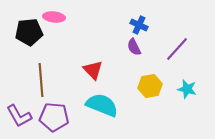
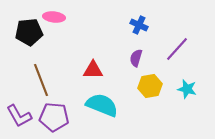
purple semicircle: moved 2 px right, 11 px down; rotated 42 degrees clockwise
red triangle: rotated 45 degrees counterclockwise
brown line: rotated 16 degrees counterclockwise
